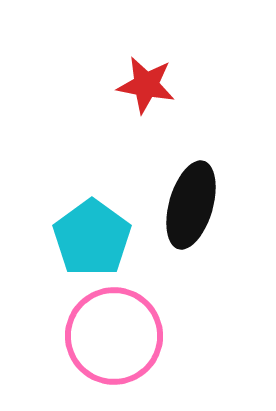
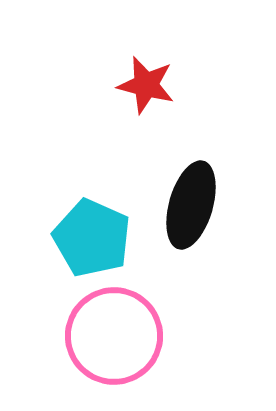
red star: rotated 4 degrees clockwise
cyan pentagon: rotated 12 degrees counterclockwise
